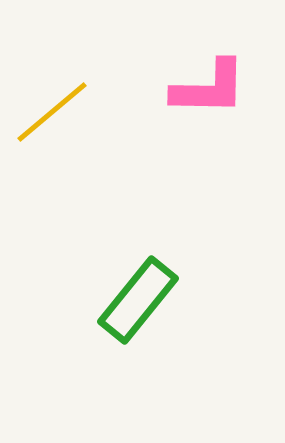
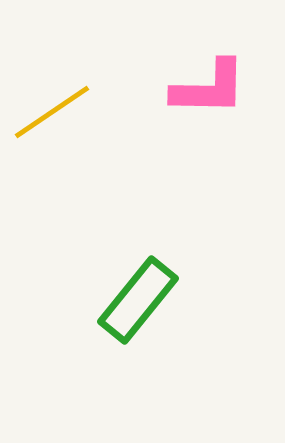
yellow line: rotated 6 degrees clockwise
